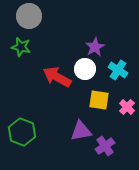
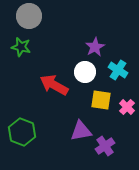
white circle: moved 3 px down
red arrow: moved 3 px left, 8 px down
yellow square: moved 2 px right
